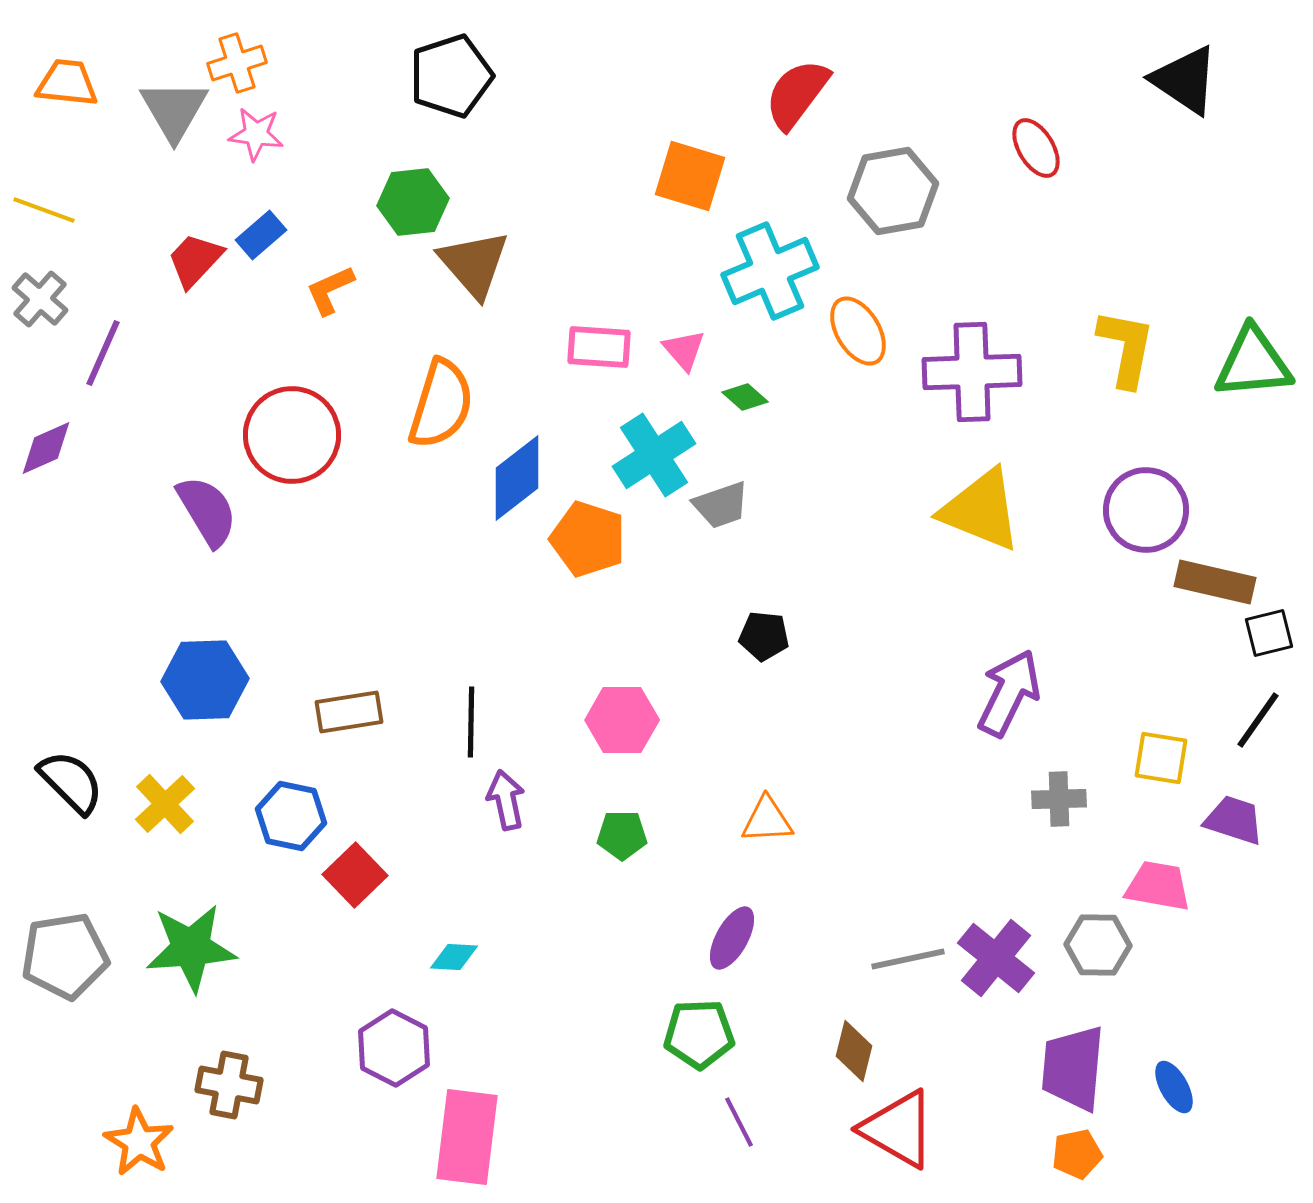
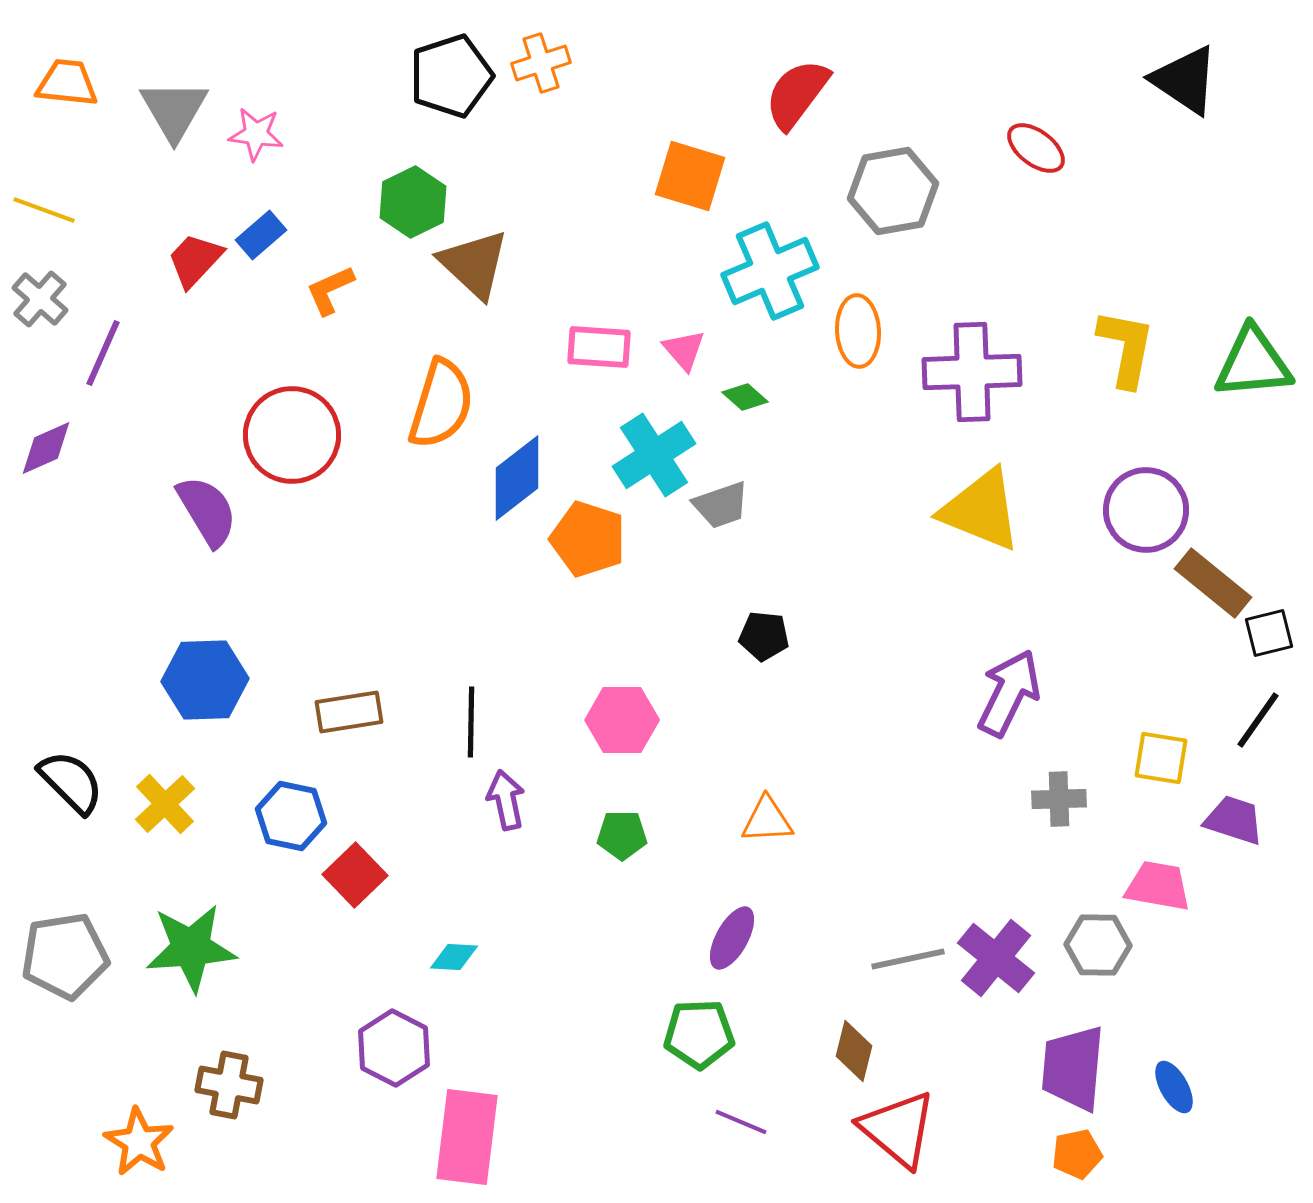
orange cross at (237, 63): moved 304 px right
red ellipse at (1036, 148): rotated 22 degrees counterclockwise
green hexagon at (413, 202): rotated 20 degrees counterclockwise
brown triangle at (474, 264): rotated 6 degrees counterclockwise
orange ellipse at (858, 331): rotated 28 degrees clockwise
brown rectangle at (1215, 582): moved 2 px left, 1 px down; rotated 26 degrees clockwise
purple line at (739, 1122): moved 2 px right; rotated 40 degrees counterclockwise
red triangle at (898, 1129): rotated 10 degrees clockwise
